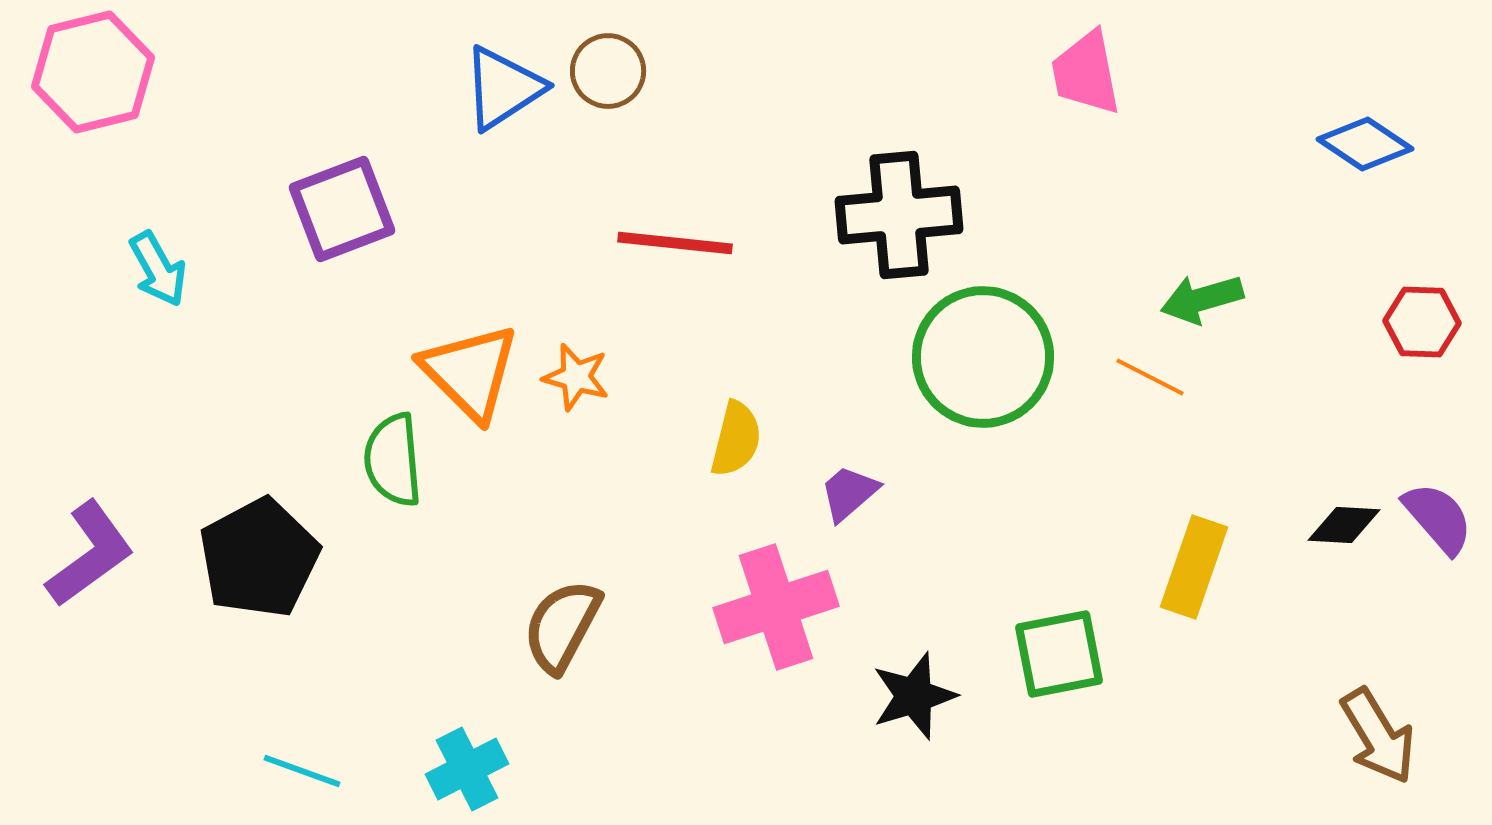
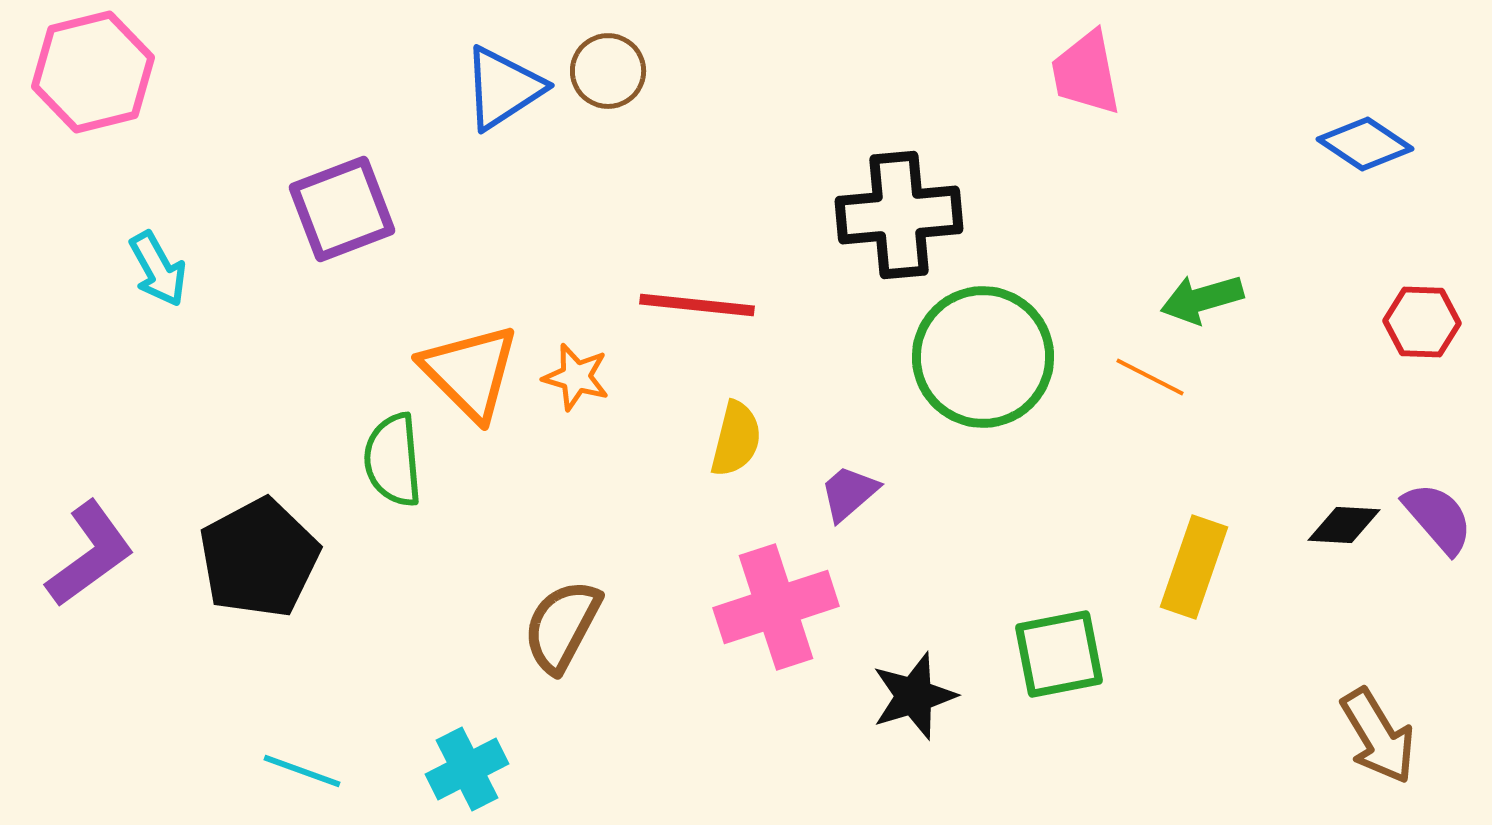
red line: moved 22 px right, 62 px down
